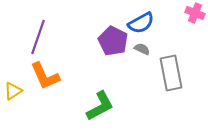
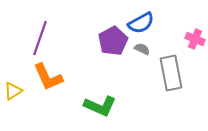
pink cross: moved 26 px down
purple line: moved 2 px right, 1 px down
purple pentagon: rotated 16 degrees clockwise
orange L-shape: moved 3 px right, 1 px down
green L-shape: rotated 52 degrees clockwise
